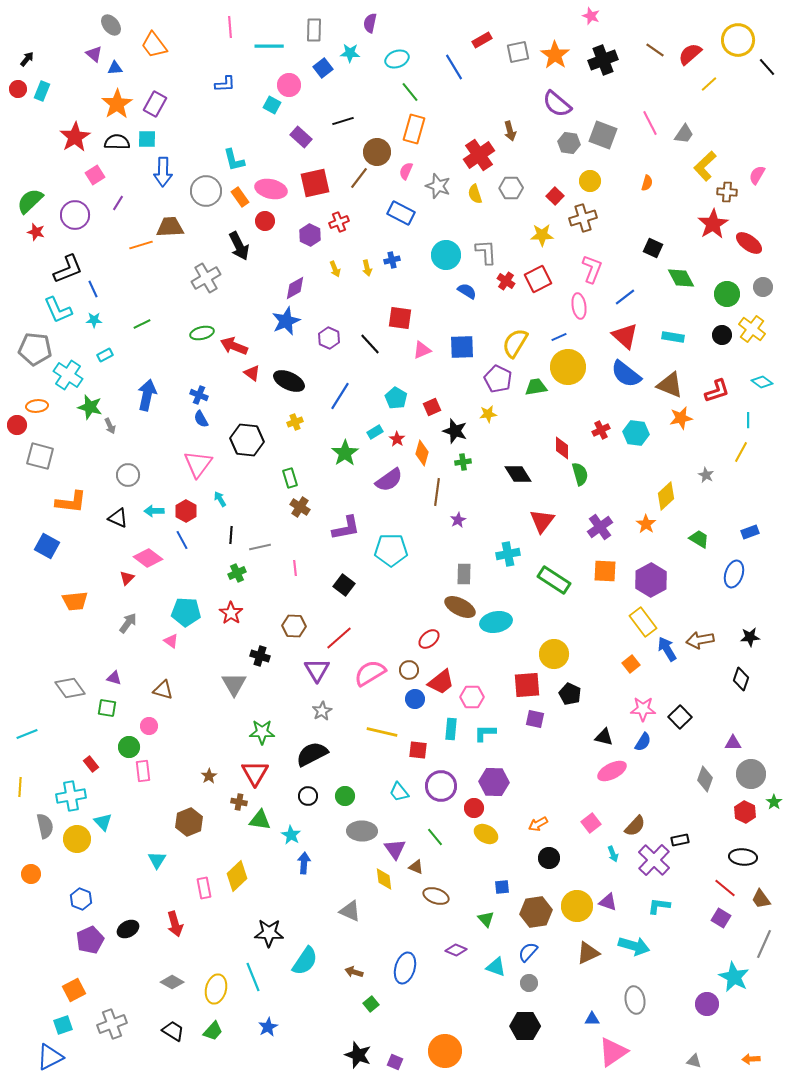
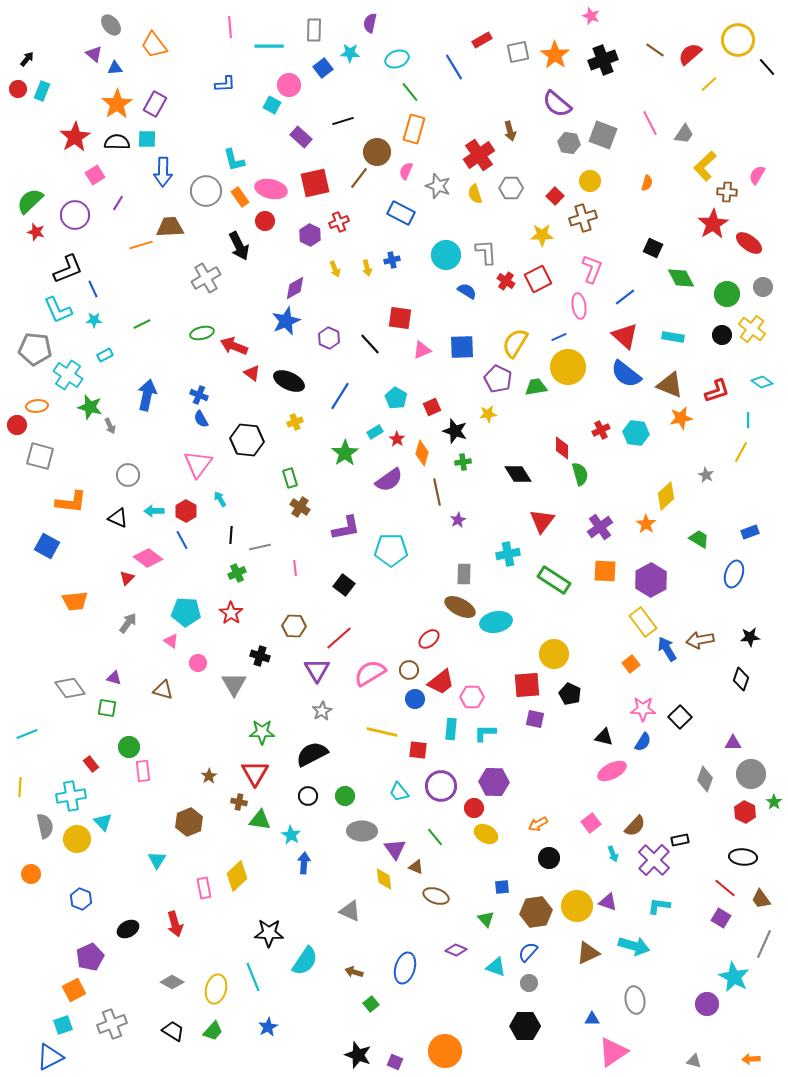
brown line at (437, 492): rotated 20 degrees counterclockwise
pink circle at (149, 726): moved 49 px right, 63 px up
purple pentagon at (90, 940): moved 17 px down
